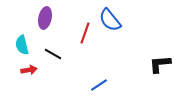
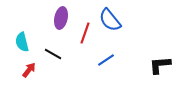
purple ellipse: moved 16 px right
cyan semicircle: moved 3 px up
black L-shape: moved 1 px down
red arrow: rotated 42 degrees counterclockwise
blue line: moved 7 px right, 25 px up
